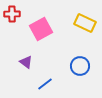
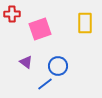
yellow rectangle: rotated 65 degrees clockwise
pink square: moved 1 px left; rotated 10 degrees clockwise
blue circle: moved 22 px left
